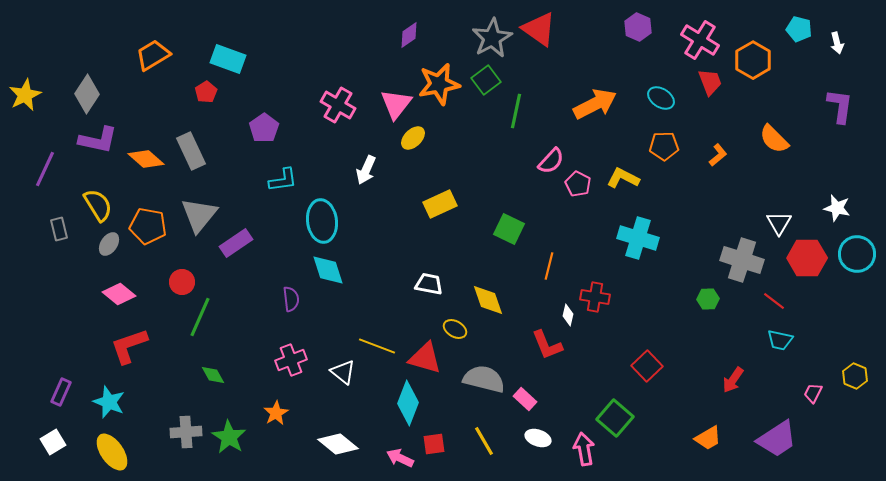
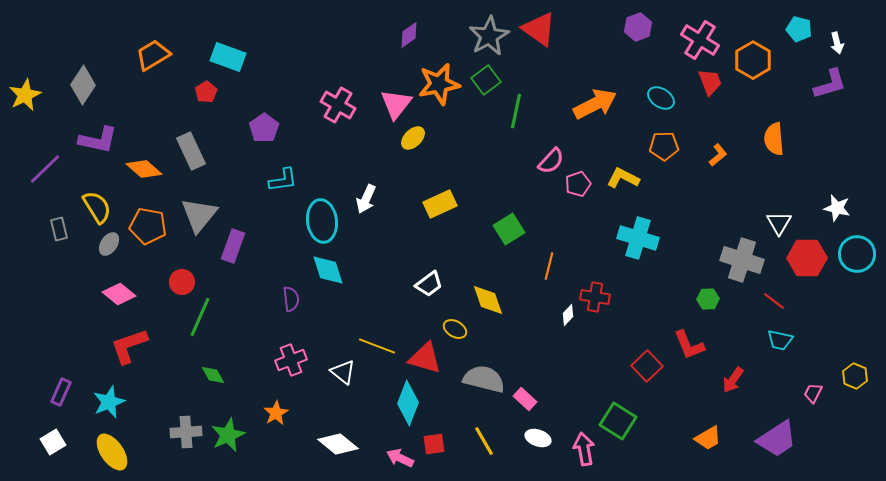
purple hexagon at (638, 27): rotated 16 degrees clockwise
gray star at (492, 38): moved 3 px left, 2 px up
cyan rectangle at (228, 59): moved 2 px up
gray diamond at (87, 94): moved 4 px left, 9 px up
purple L-shape at (840, 106): moved 10 px left, 22 px up; rotated 66 degrees clockwise
orange semicircle at (774, 139): rotated 40 degrees clockwise
orange diamond at (146, 159): moved 2 px left, 10 px down
purple line at (45, 169): rotated 21 degrees clockwise
white arrow at (366, 170): moved 29 px down
pink pentagon at (578, 184): rotated 25 degrees clockwise
yellow semicircle at (98, 205): moved 1 px left, 2 px down
green square at (509, 229): rotated 32 degrees clockwise
purple rectangle at (236, 243): moved 3 px left, 3 px down; rotated 36 degrees counterclockwise
white trapezoid at (429, 284): rotated 132 degrees clockwise
white diamond at (568, 315): rotated 30 degrees clockwise
red L-shape at (547, 345): moved 142 px right
cyan star at (109, 402): rotated 28 degrees clockwise
green square at (615, 418): moved 3 px right, 3 px down; rotated 9 degrees counterclockwise
green star at (229, 437): moved 1 px left, 2 px up; rotated 16 degrees clockwise
